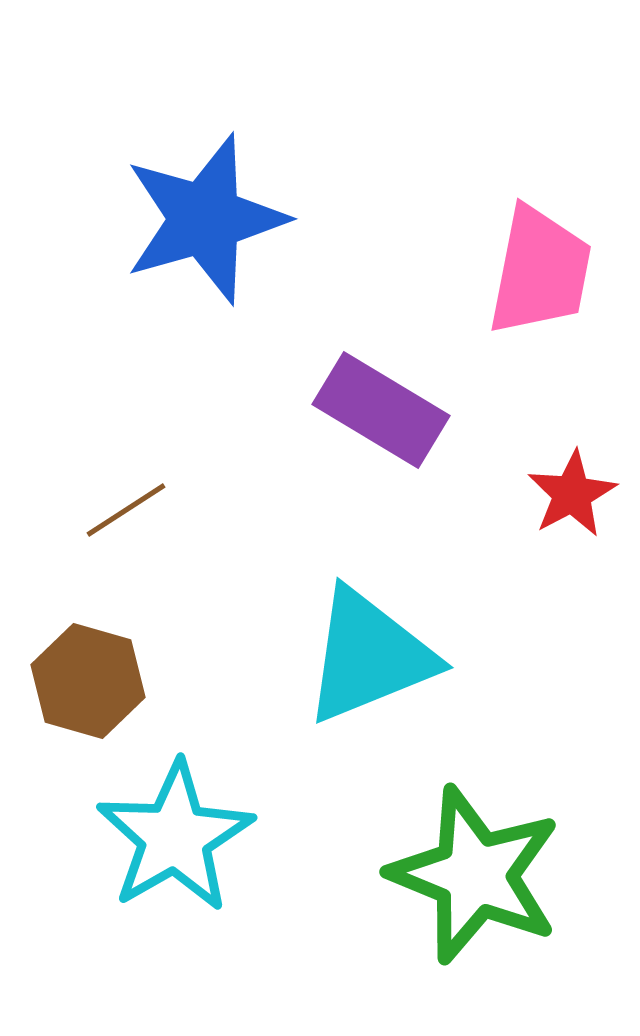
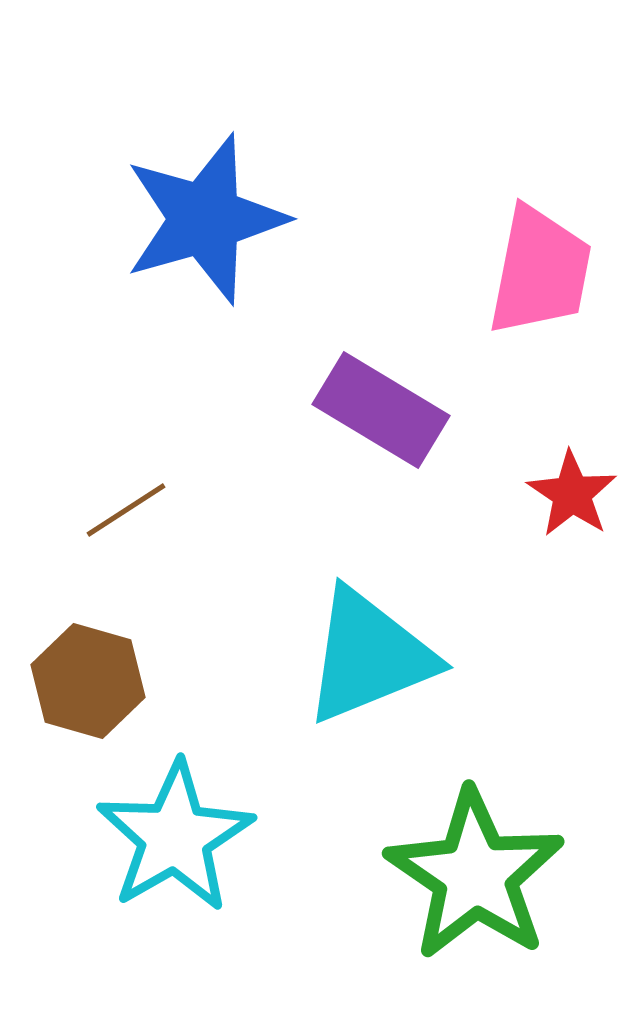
red star: rotated 10 degrees counterclockwise
green star: rotated 12 degrees clockwise
